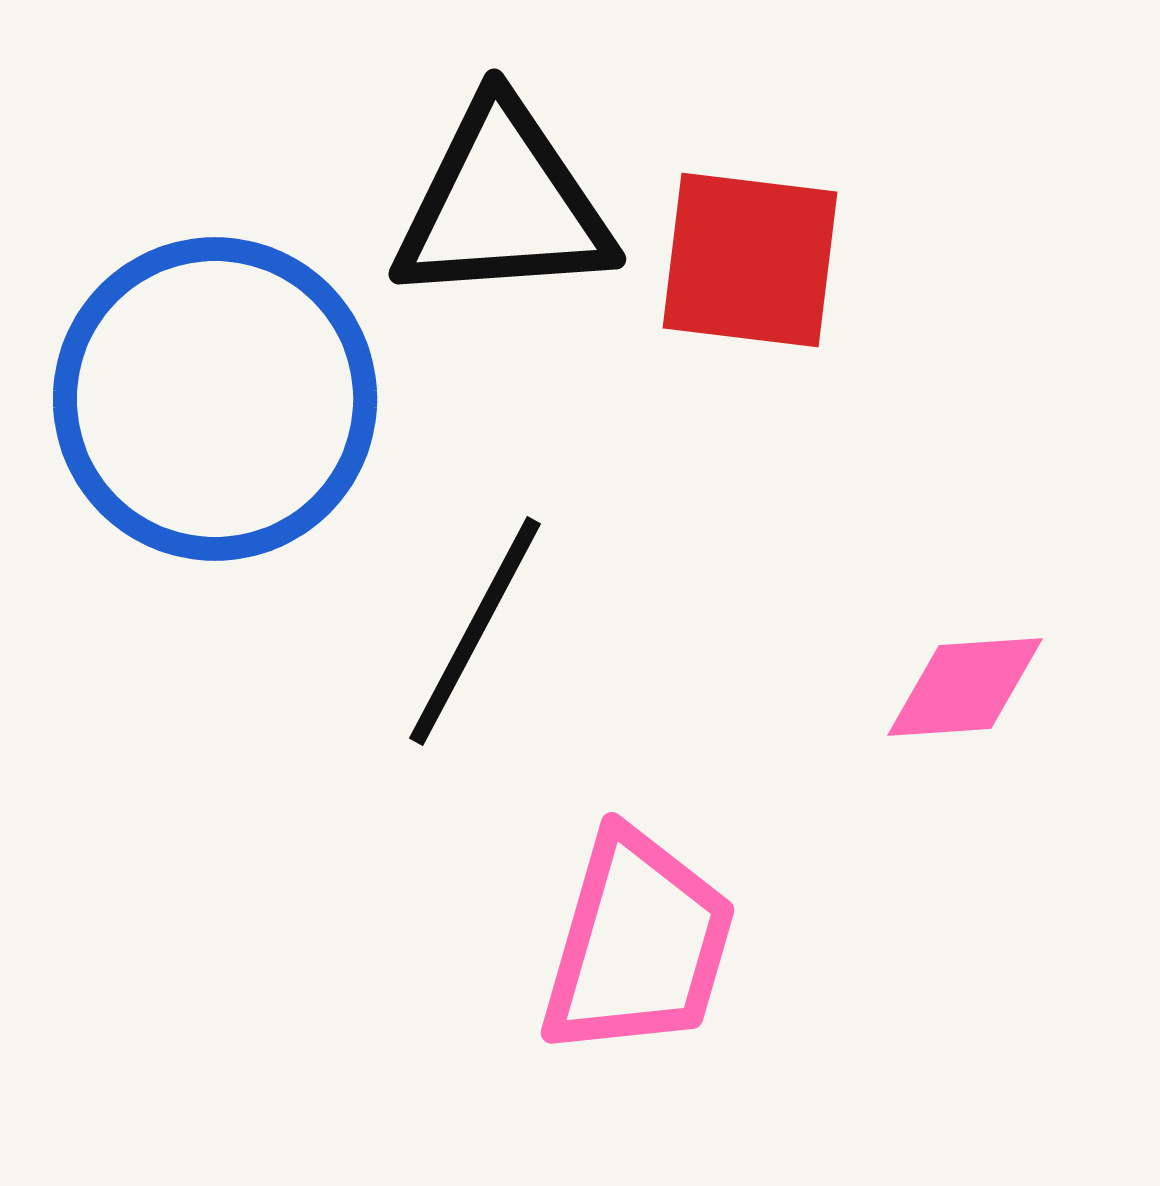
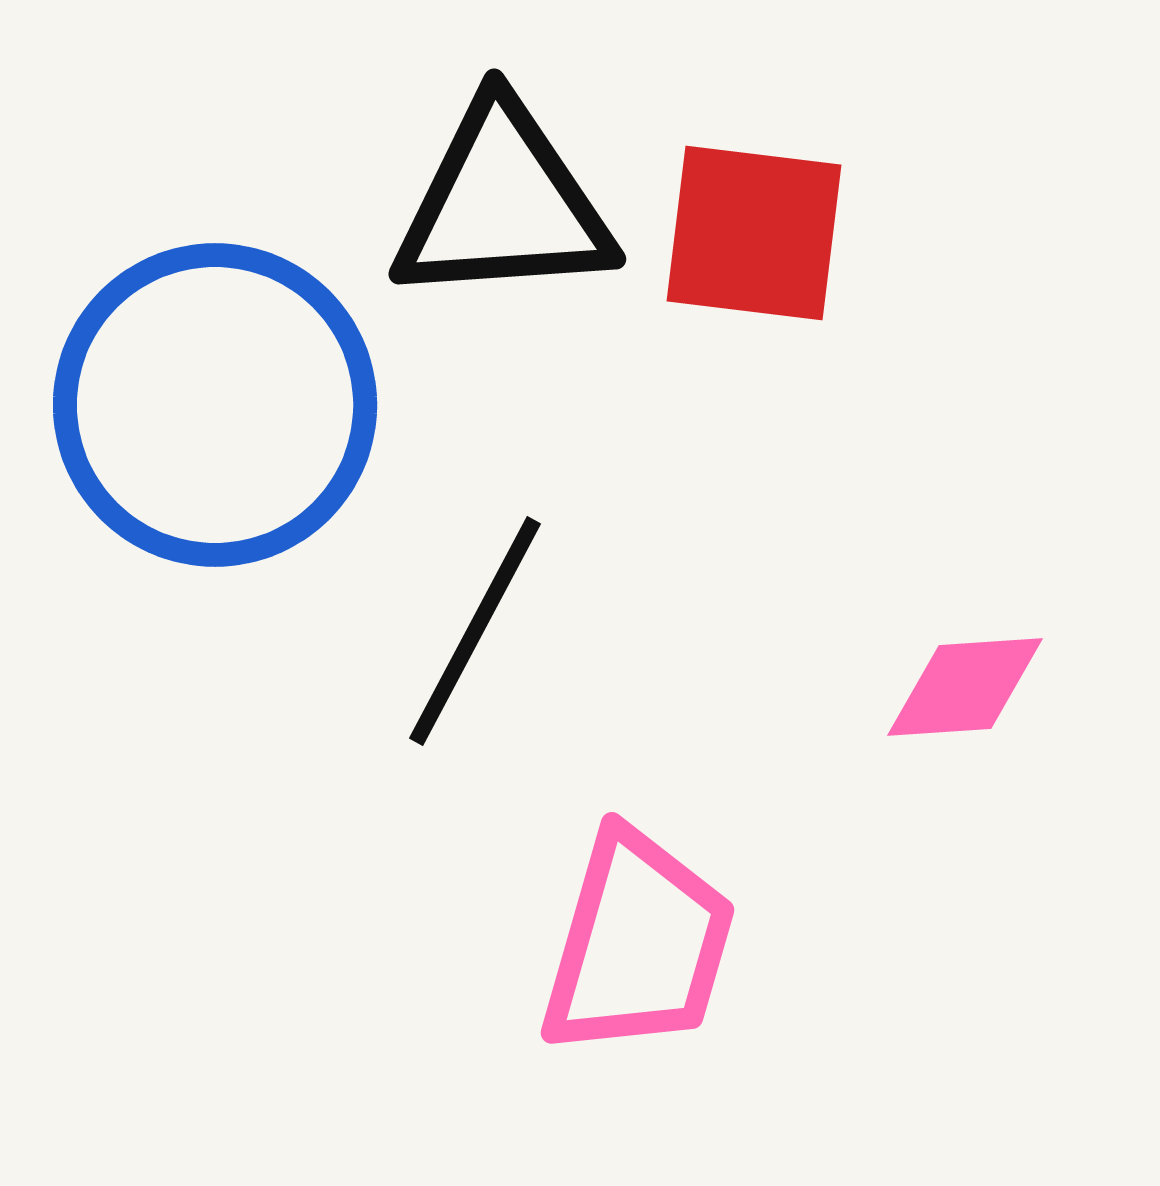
red square: moved 4 px right, 27 px up
blue circle: moved 6 px down
